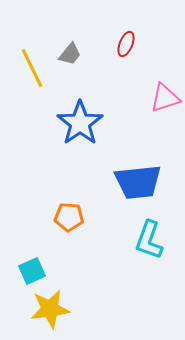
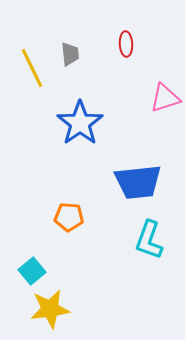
red ellipse: rotated 25 degrees counterclockwise
gray trapezoid: rotated 45 degrees counterclockwise
cyan square: rotated 16 degrees counterclockwise
